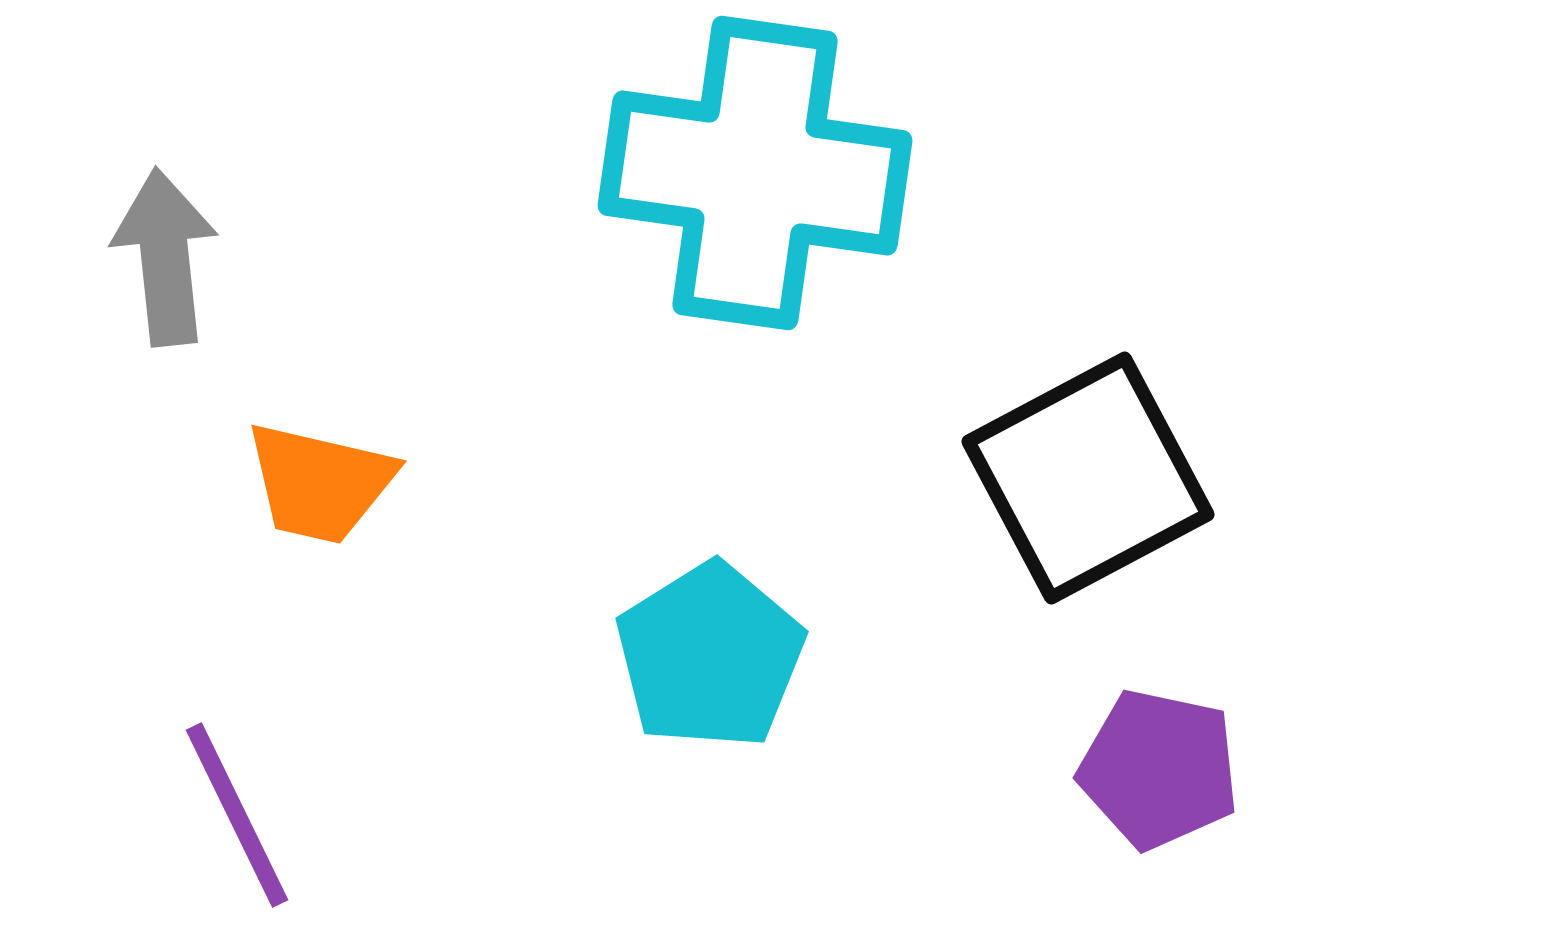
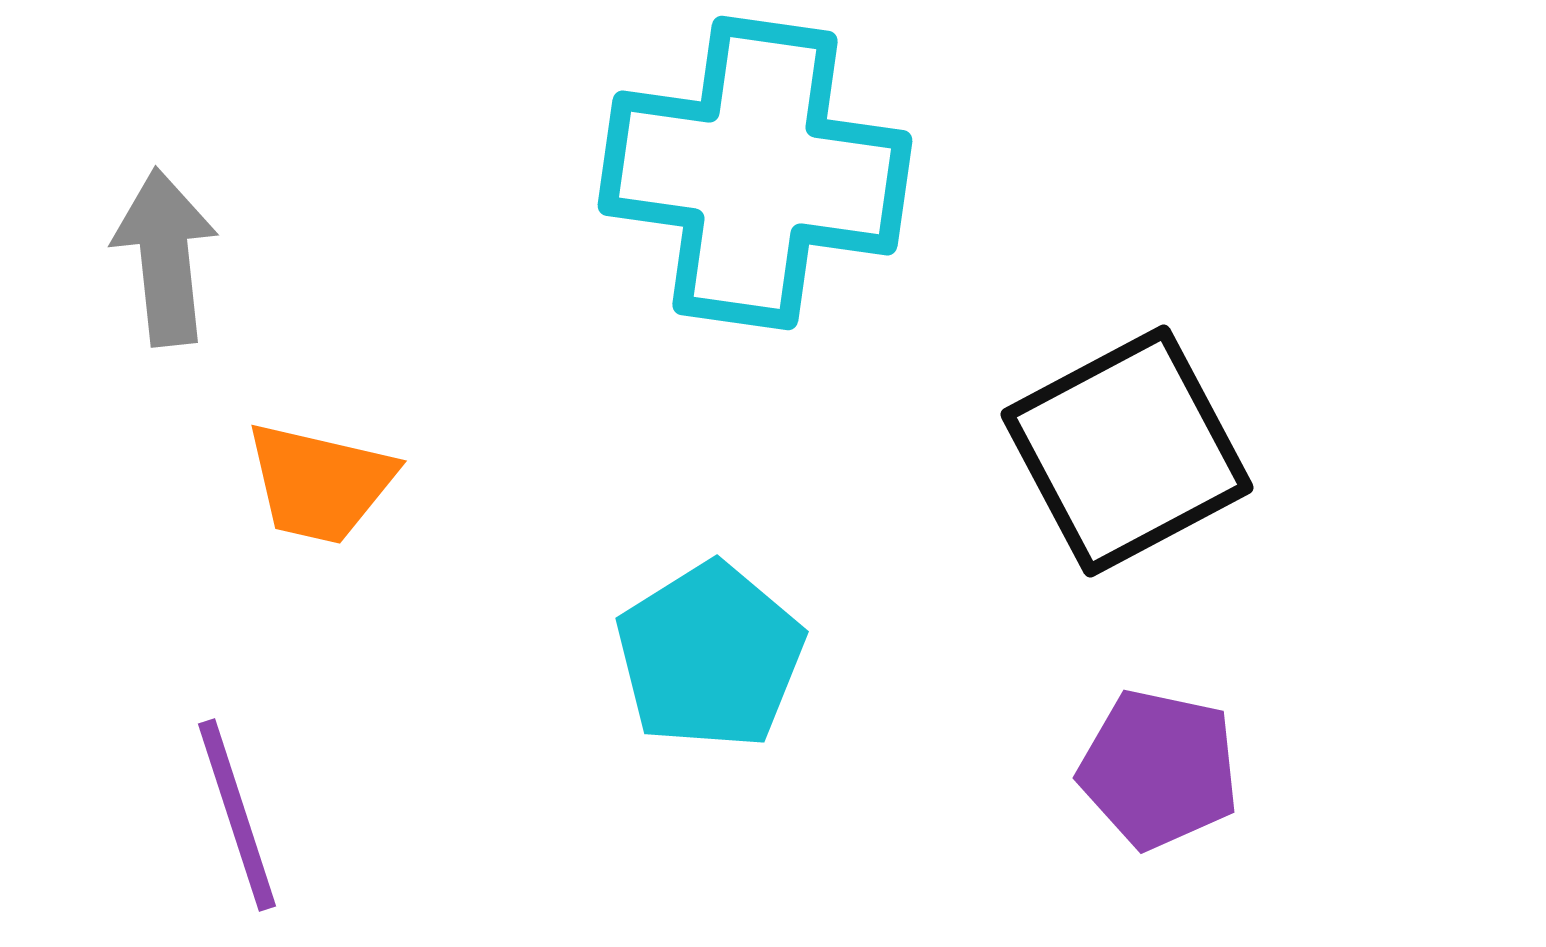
black square: moved 39 px right, 27 px up
purple line: rotated 8 degrees clockwise
